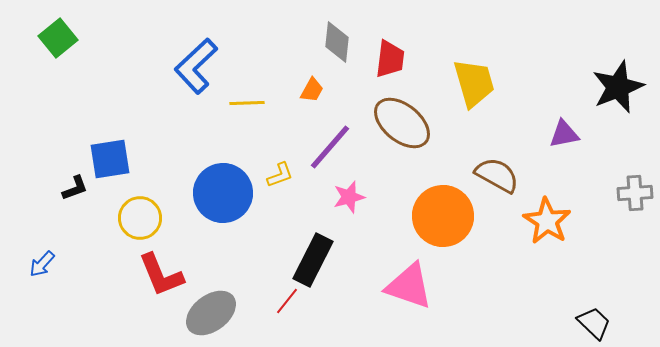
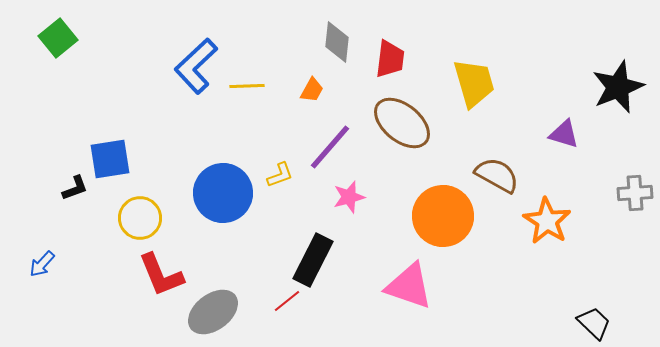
yellow line: moved 17 px up
purple triangle: rotated 28 degrees clockwise
red line: rotated 12 degrees clockwise
gray ellipse: moved 2 px right, 1 px up
